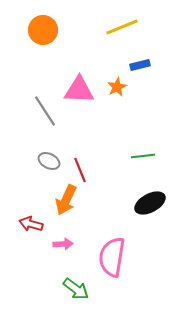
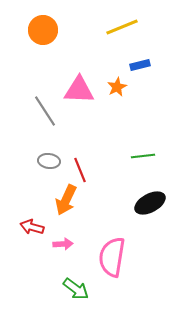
gray ellipse: rotated 20 degrees counterclockwise
red arrow: moved 1 px right, 3 px down
